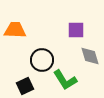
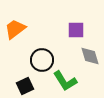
orange trapezoid: moved 1 px up; rotated 40 degrees counterclockwise
green L-shape: moved 1 px down
